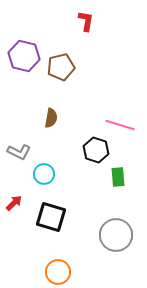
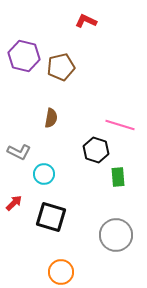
red L-shape: rotated 75 degrees counterclockwise
orange circle: moved 3 px right
